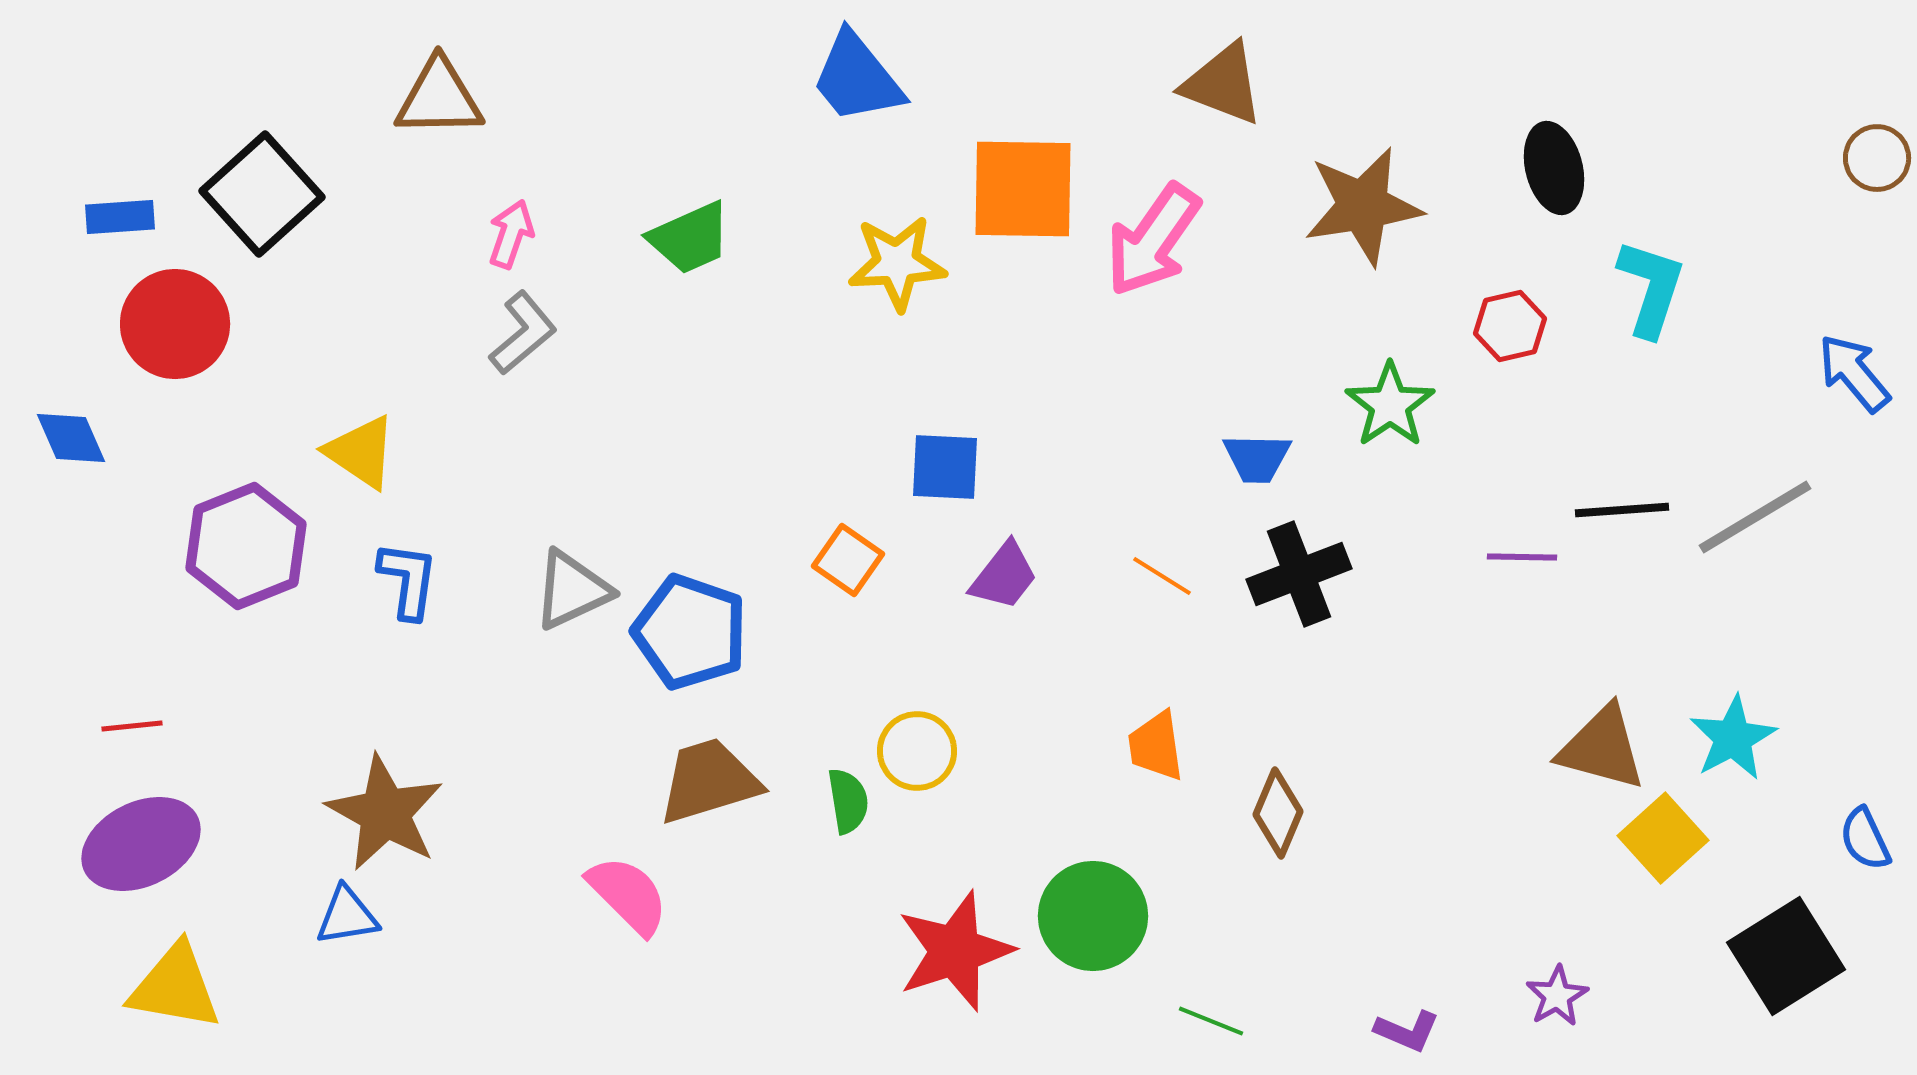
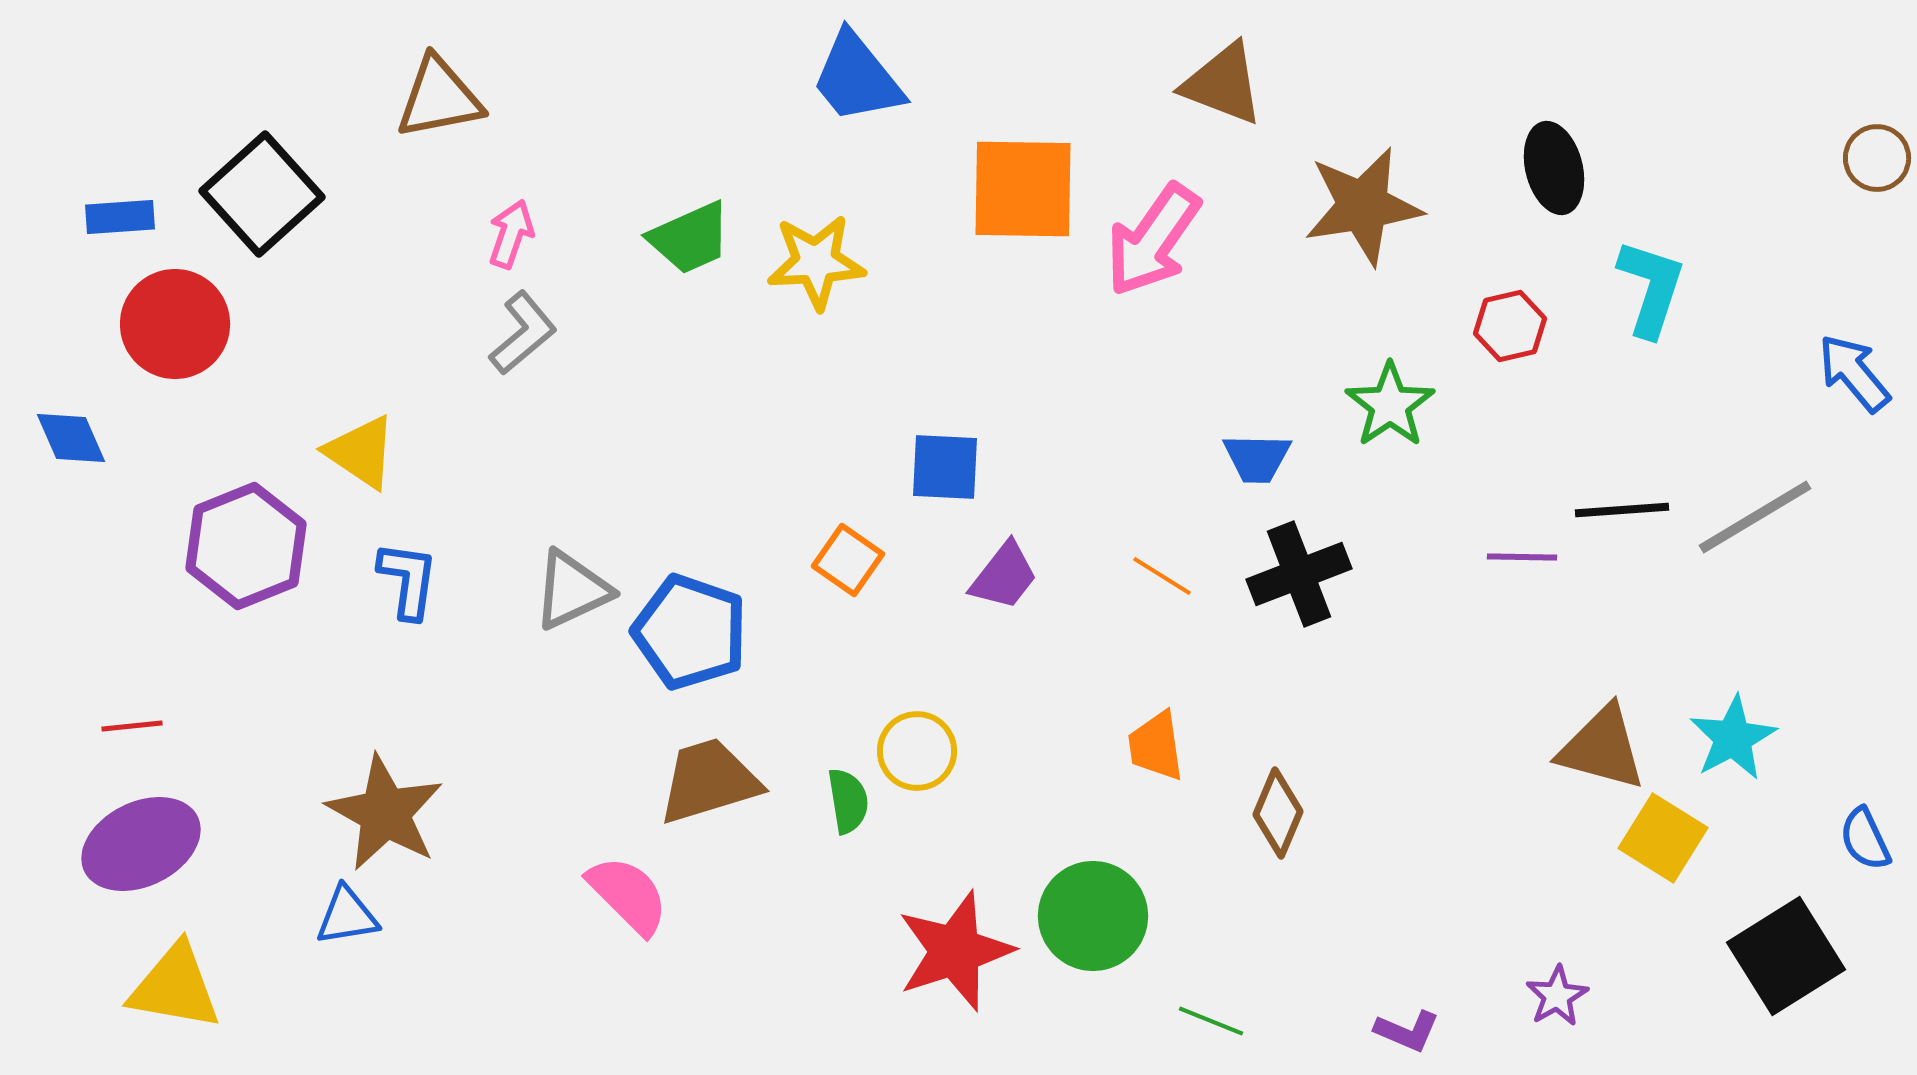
brown triangle at (439, 98): rotated 10 degrees counterclockwise
yellow star at (897, 263): moved 81 px left, 1 px up
yellow square at (1663, 838): rotated 16 degrees counterclockwise
